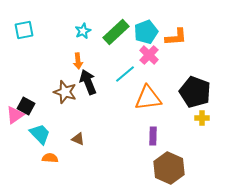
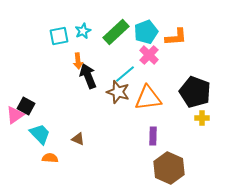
cyan square: moved 35 px right, 6 px down
black arrow: moved 6 px up
brown star: moved 53 px right
